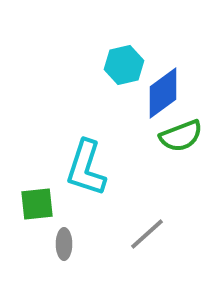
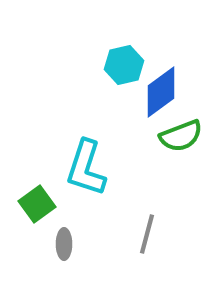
blue diamond: moved 2 px left, 1 px up
green square: rotated 30 degrees counterclockwise
gray line: rotated 33 degrees counterclockwise
